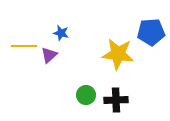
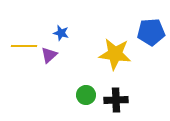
yellow star: moved 3 px left
